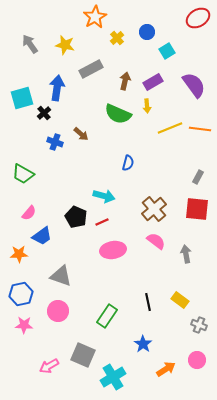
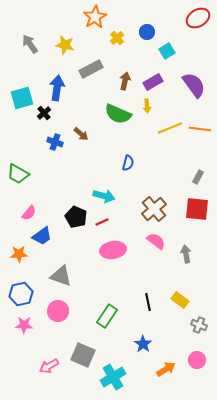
green trapezoid at (23, 174): moved 5 px left
